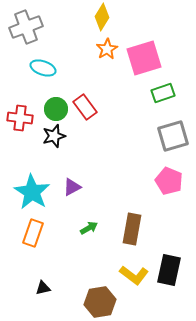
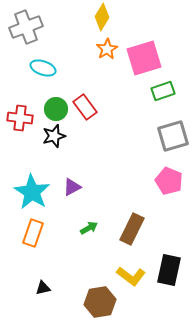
green rectangle: moved 2 px up
brown rectangle: rotated 16 degrees clockwise
yellow L-shape: moved 3 px left, 1 px down
